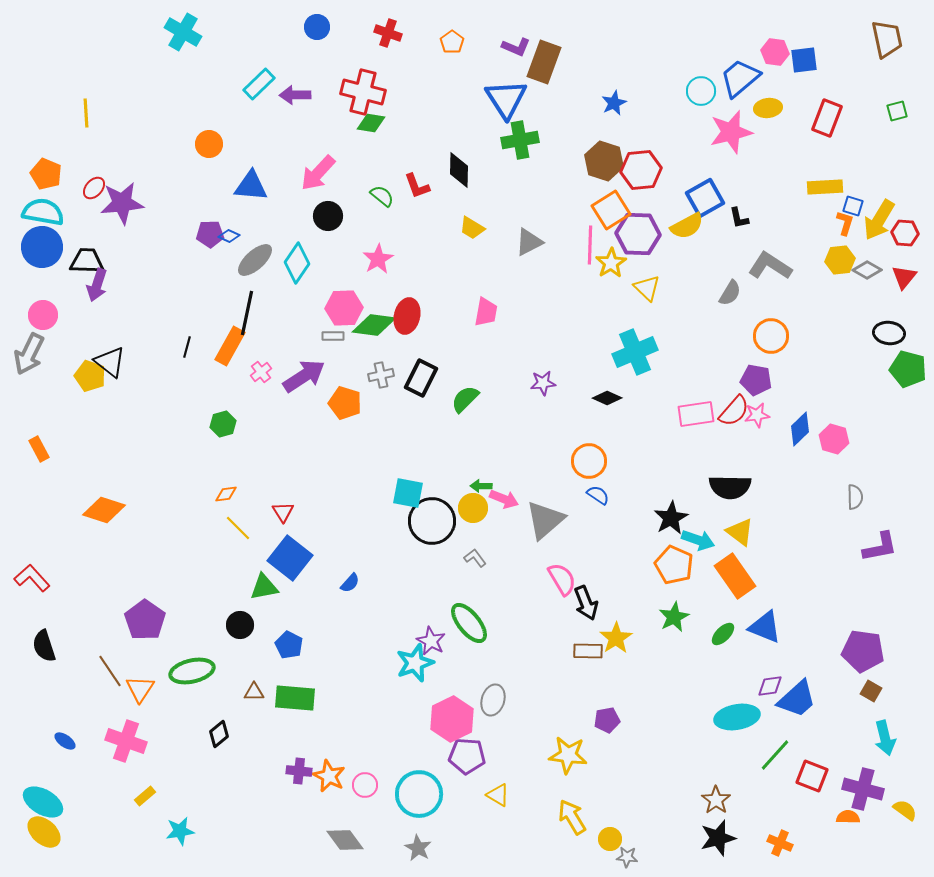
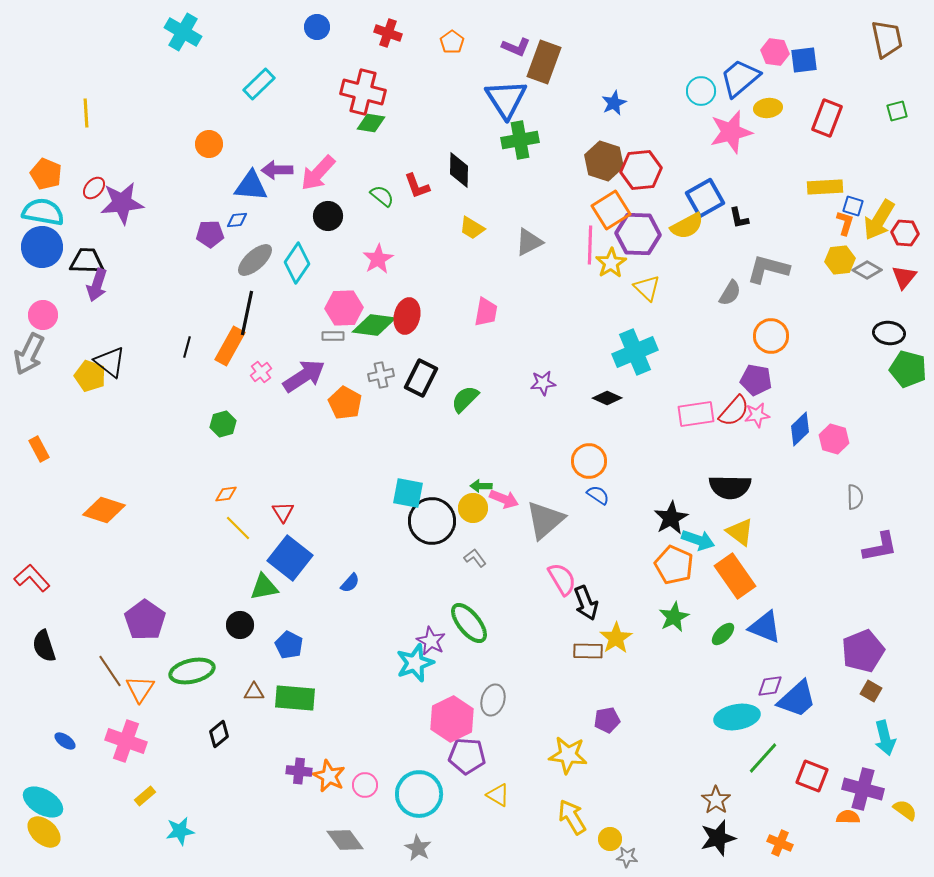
purple arrow at (295, 95): moved 18 px left, 75 px down
blue diamond at (229, 236): moved 8 px right, 16 px up; rotated 30 degrees counterclockwise
gray L-shape at (770, 266): moved 2 px left, 3 px down; rotated 18 degrees counterclockwise
orange pentagon at (345, 403): rotated 12 degrees clockwise
purple pentagon at (863, 651): rotated 30 degrees counterclockwise
green line at (775, 755): moved 12 px left, 3 px down
